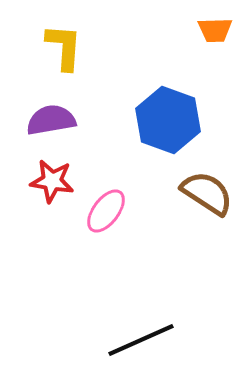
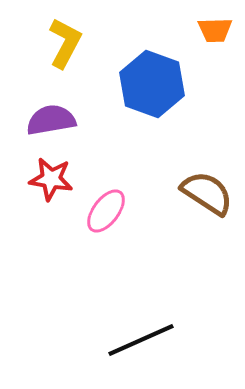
yellow L-shape: moved 1 px right, 4 px up; rotated 24 degrees clockwise
blue hexagon: moved 16 px left, 36 px up
red star: moved 1 px left, 2 px up
